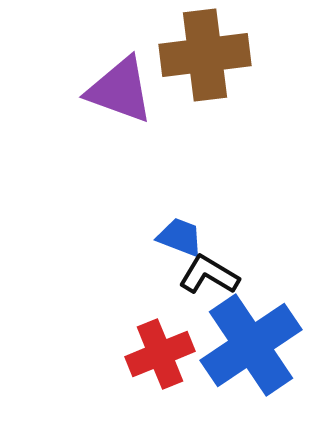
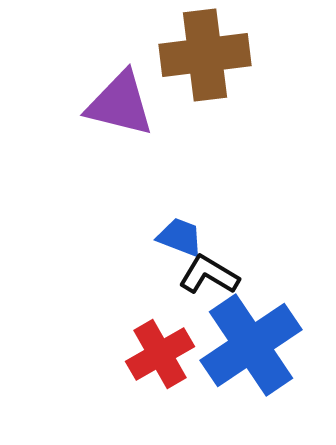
purple triangle: moved 14 px down; rotated 6 degrees counterclockwise
red cross: rotated 8 degrees counterclockwise
